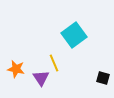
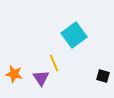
orange star: moved 2 px left, 5 px down
black square: moved 2 px up
